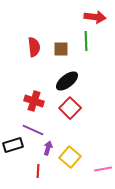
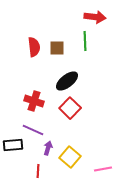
green line: moved 1 px left
brown square: moved 4 px left, 1 px up
black rectangle: rotated 12 degrees clockwise
